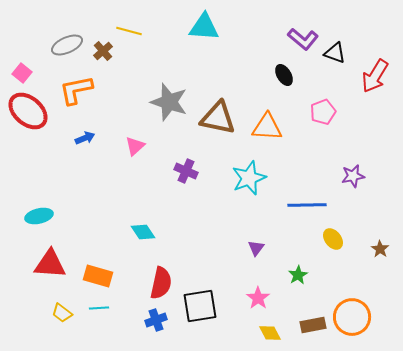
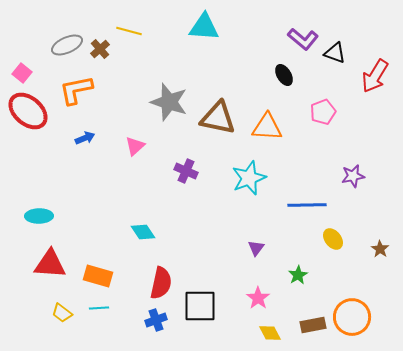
brown cross: moved 3 px left, 2 px up
cyan ellipse: rotated 12 degrees clockwise
black square: rotated 9 degrees clockwise
